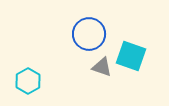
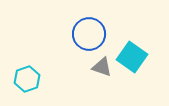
cyan square: moved 1 px right, 1 px down; rotated 16 degrees clockwise
cyan hexagon: moved 1 px left, 2 px up; rotated 10 degrees clockwise
